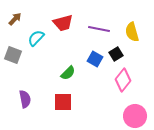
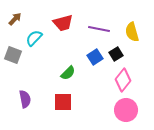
cyan semicircle: moved 2 px left
blue square: moved 2 px up; rotated 28 degrees clockwise
pink circle: moved 9 px left, 6 px up
